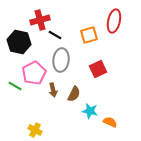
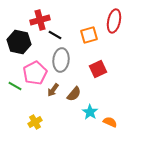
pink pentagon: moved 1 px right
brown arrow: rotated 48 degrees clockwise
brown semicircle: rotated 14 degrees clockwise
cyan star: moved 1 px down; rotated 21 degrees clockwise
yellow cross: moved 8 px up; rotated 32 degrees clockwise
